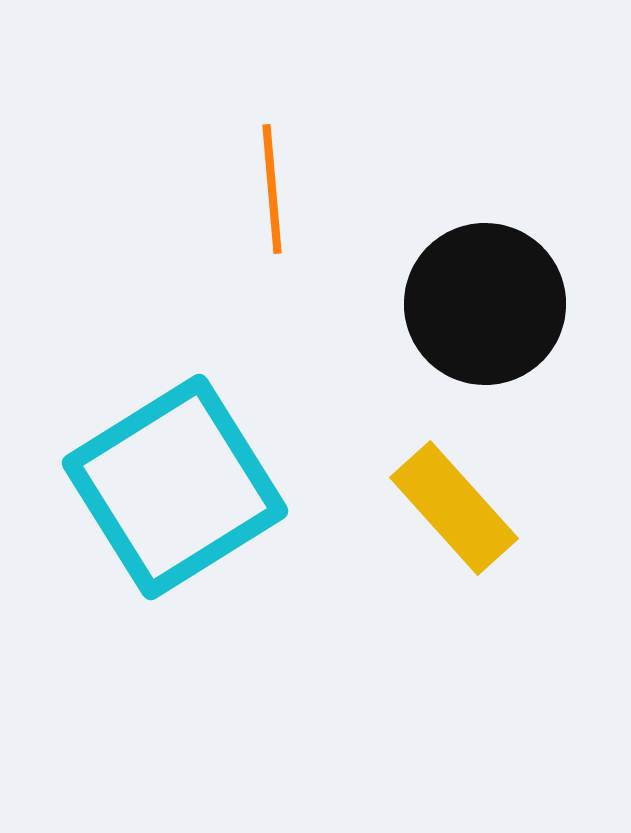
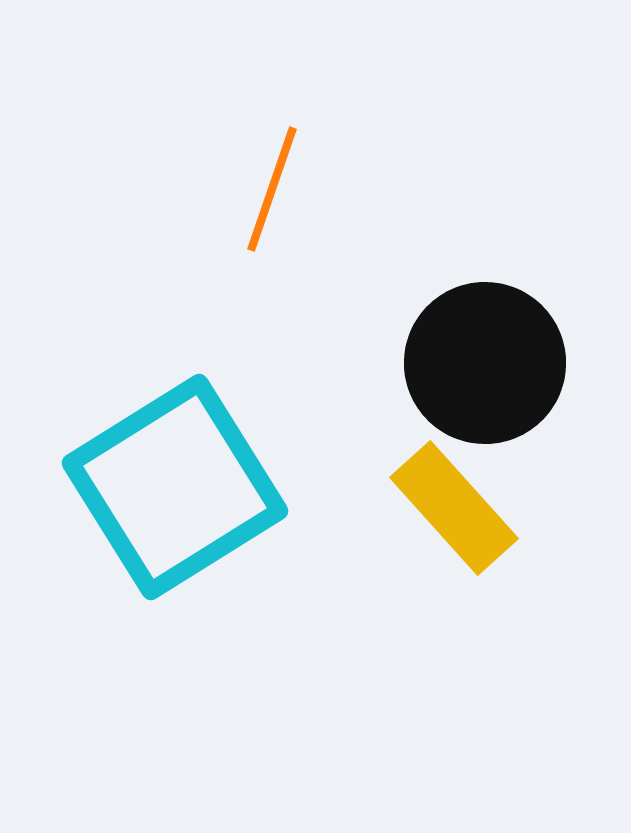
orange line: rotated 24 degrees clockwise
black circle: moved 59 px down
